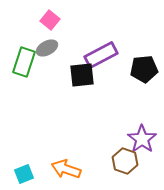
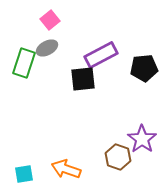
pink square: rotated 12 degrees clockwise
green rectangle: moved 1 px down
black pentagon: moved 1 px up
black square: moved 1 px right, 4 px down
brown hexagon: moved 7 px left, 4 px up
cyan square: rotated 12 degrees clockwise
